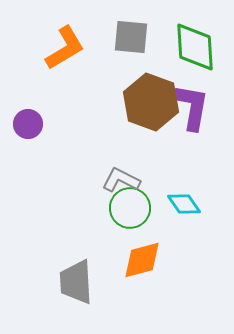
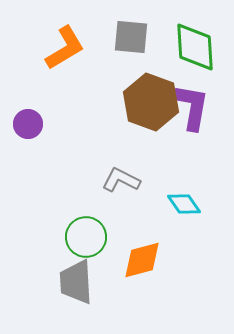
green circle: moved 44 px left, 29 px down
